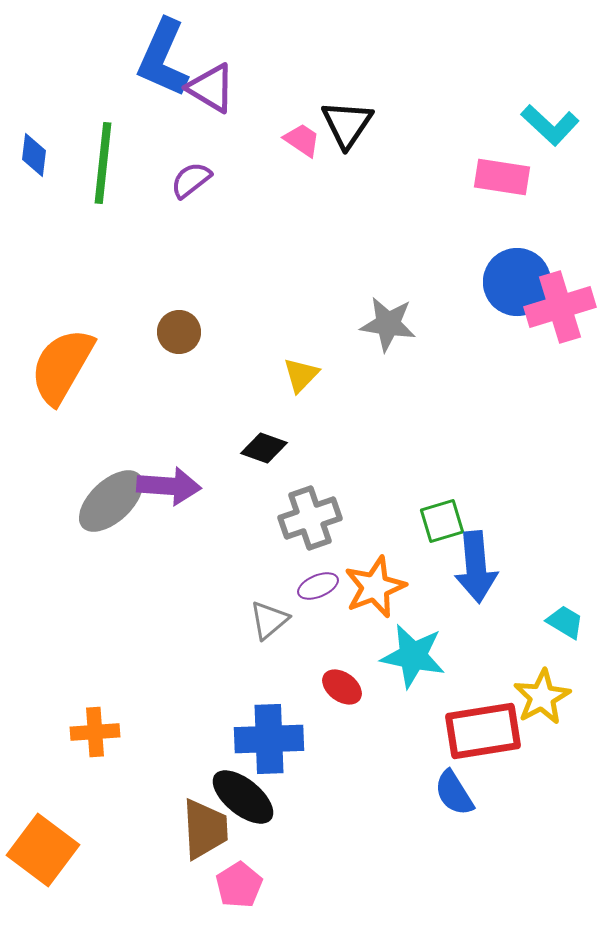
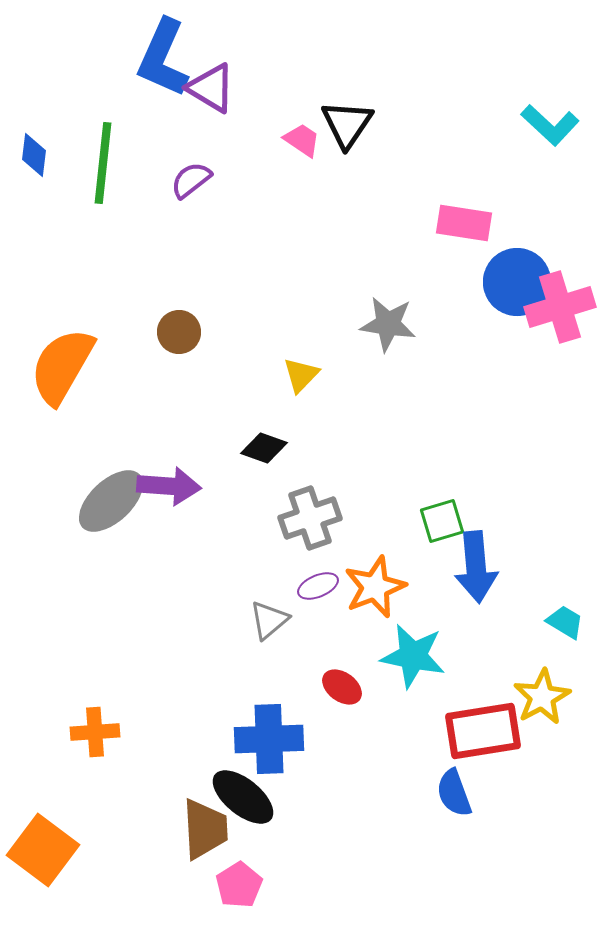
pink rectangle: moved 38 px left, 46 px down
blue semicircle: rotated 12 degrees clockwise
